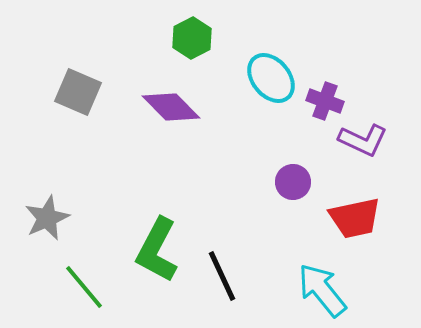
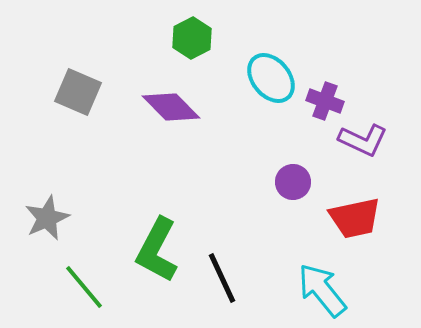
black line: moved 2 px down
